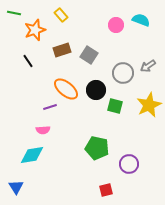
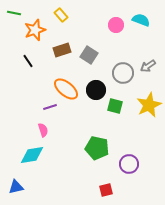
pink semicircle: rotated 104 degrees counterclockwise
blue triangle: rotated 49 degrees clockwise
